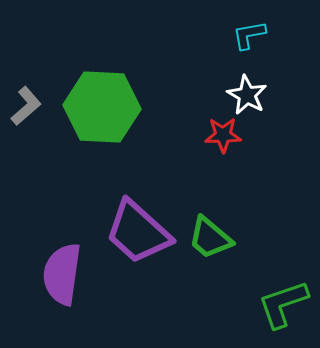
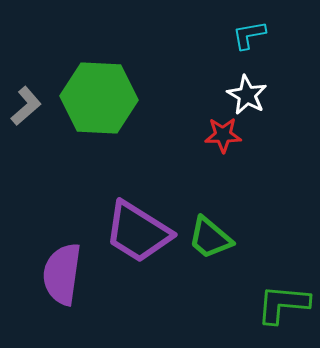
green hexagon: moved 3 px left, 9 px up
purple trapezoid: rotated 10 degrees counterclockwise
green L-shape: rotated 24 degrees clockwise
